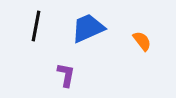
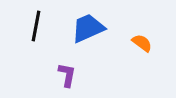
orange semicircle: moved 2 px down; rotated 15 degrees counterclockwise
purple L-shape: moved 1 px right
